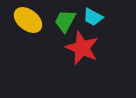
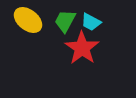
cyan trapezoid: moved 2 px left, 5 px down
red star: rotated 12 degrees clockwise
